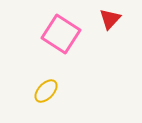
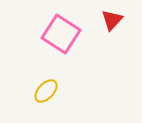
red triangle: moved 2 px right, 1 px down
